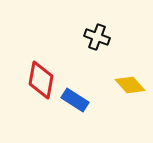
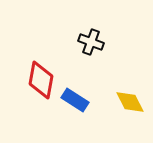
black cross: moved 6 px left, 5 px down
yellow diamond: moved 17 px down; rotated 16 degrees clockwise
